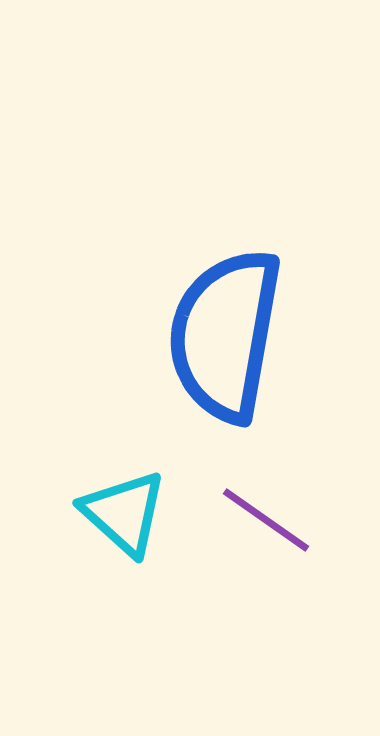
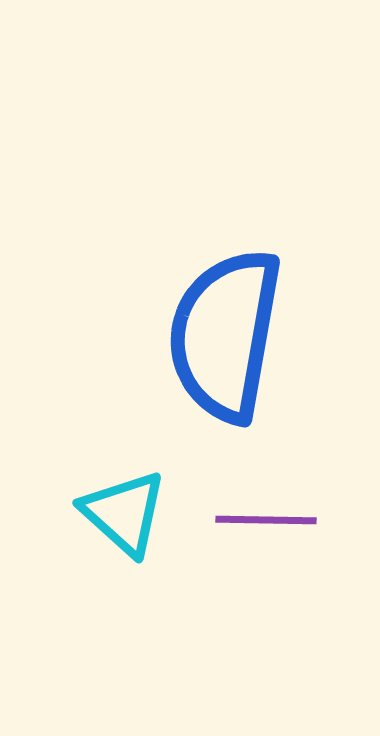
purple line: rotated 34 degrees counterclockwise
